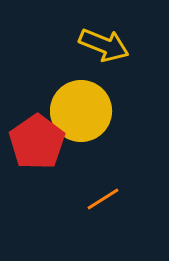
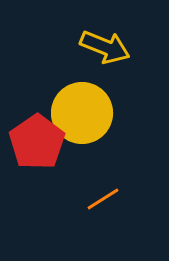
yellow arrow: moved 1 px right, 2 px down
yellow circle: moved 1 px right, 2 px down
